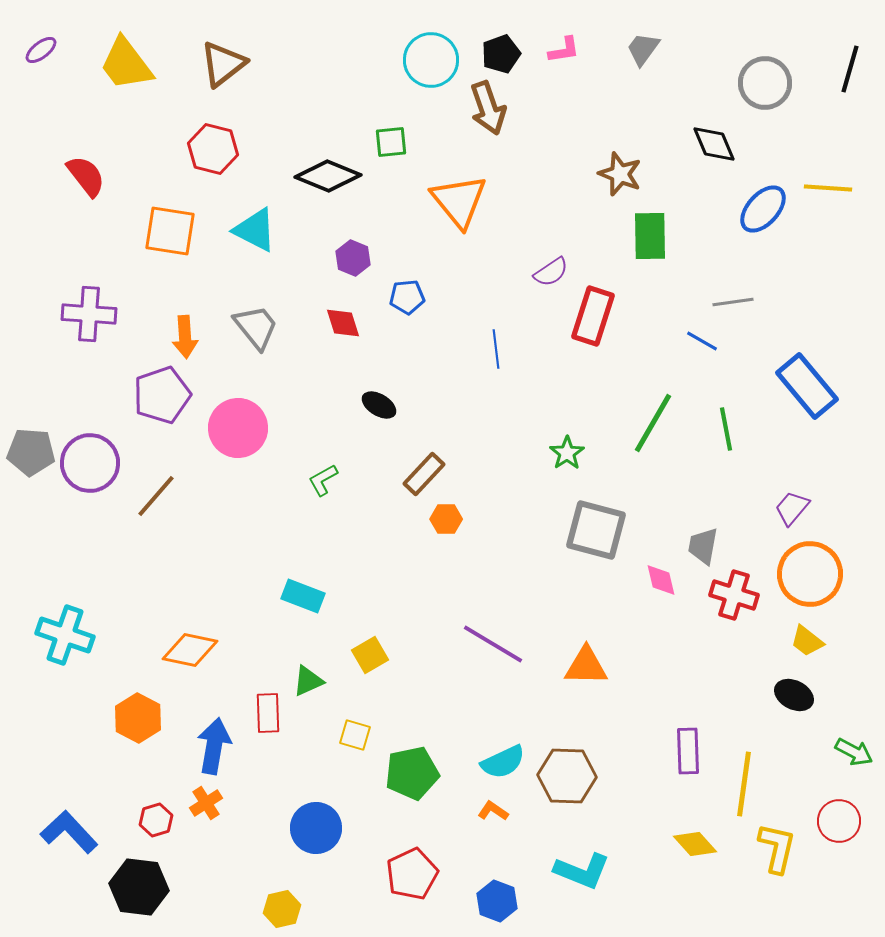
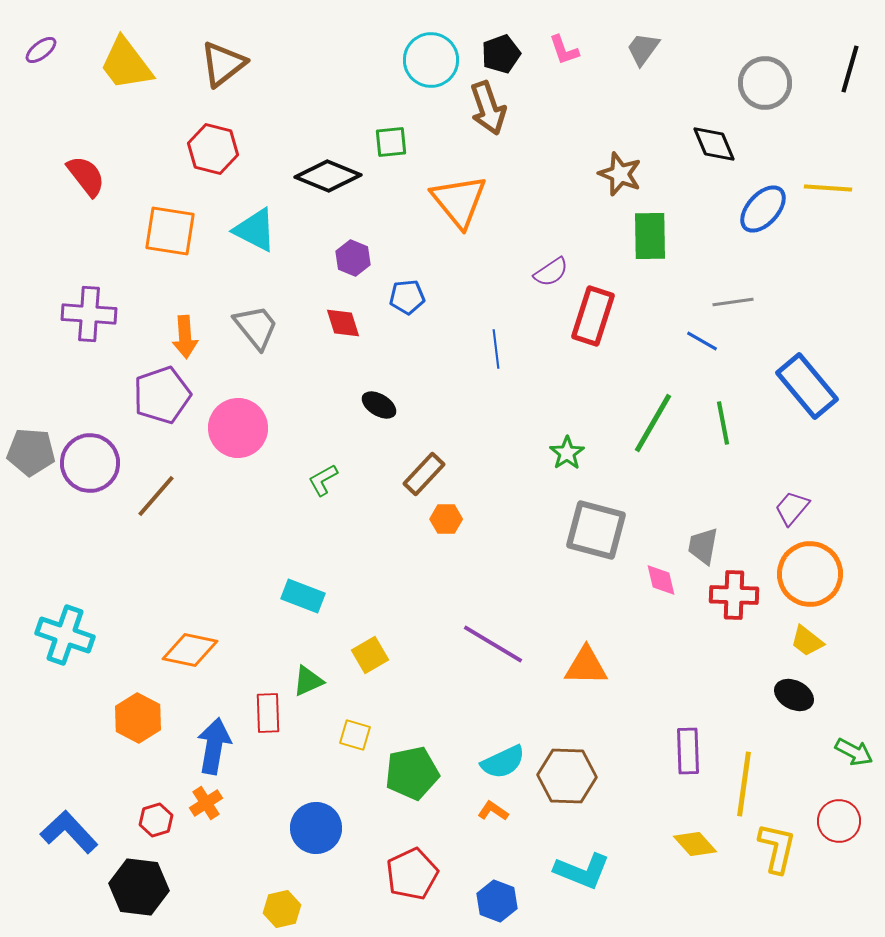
pink L-shape at (564, 50): rotated 80 degrees clockwise
green line at (726, 429): moved 3 px left, 6 px up
red cross at (734, 595): rotated 15 degrees counterclockwise
